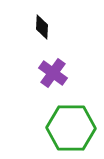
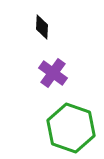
green hexagon: rotated 18 degrees clockwise
